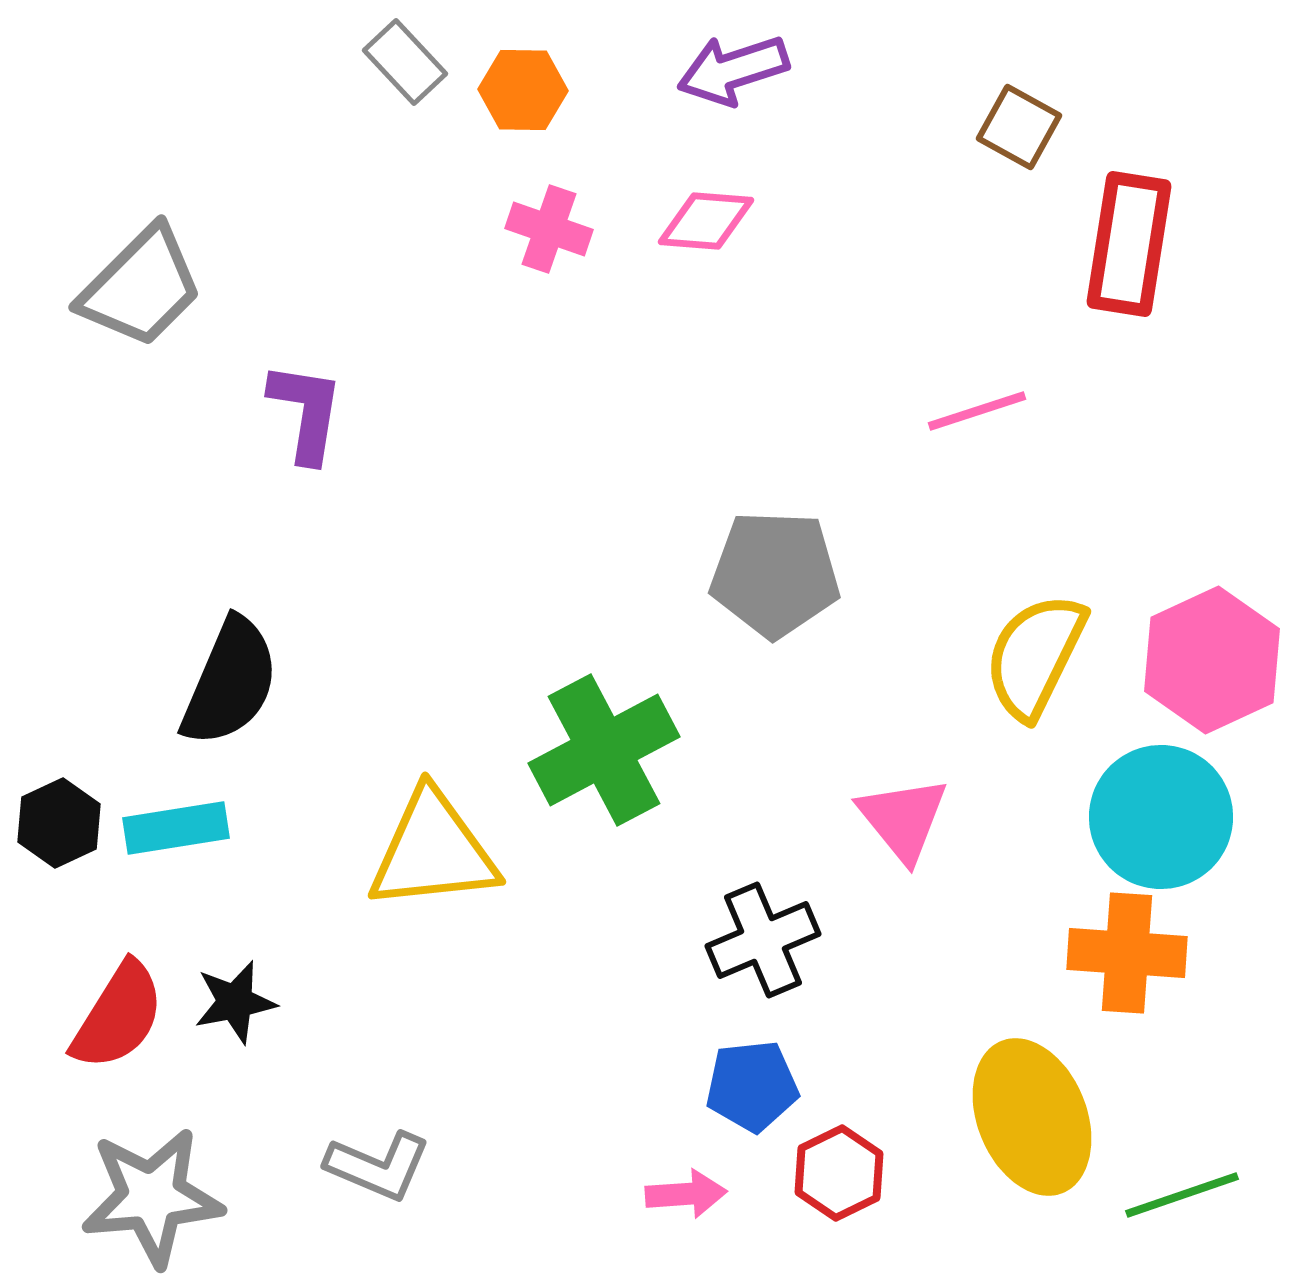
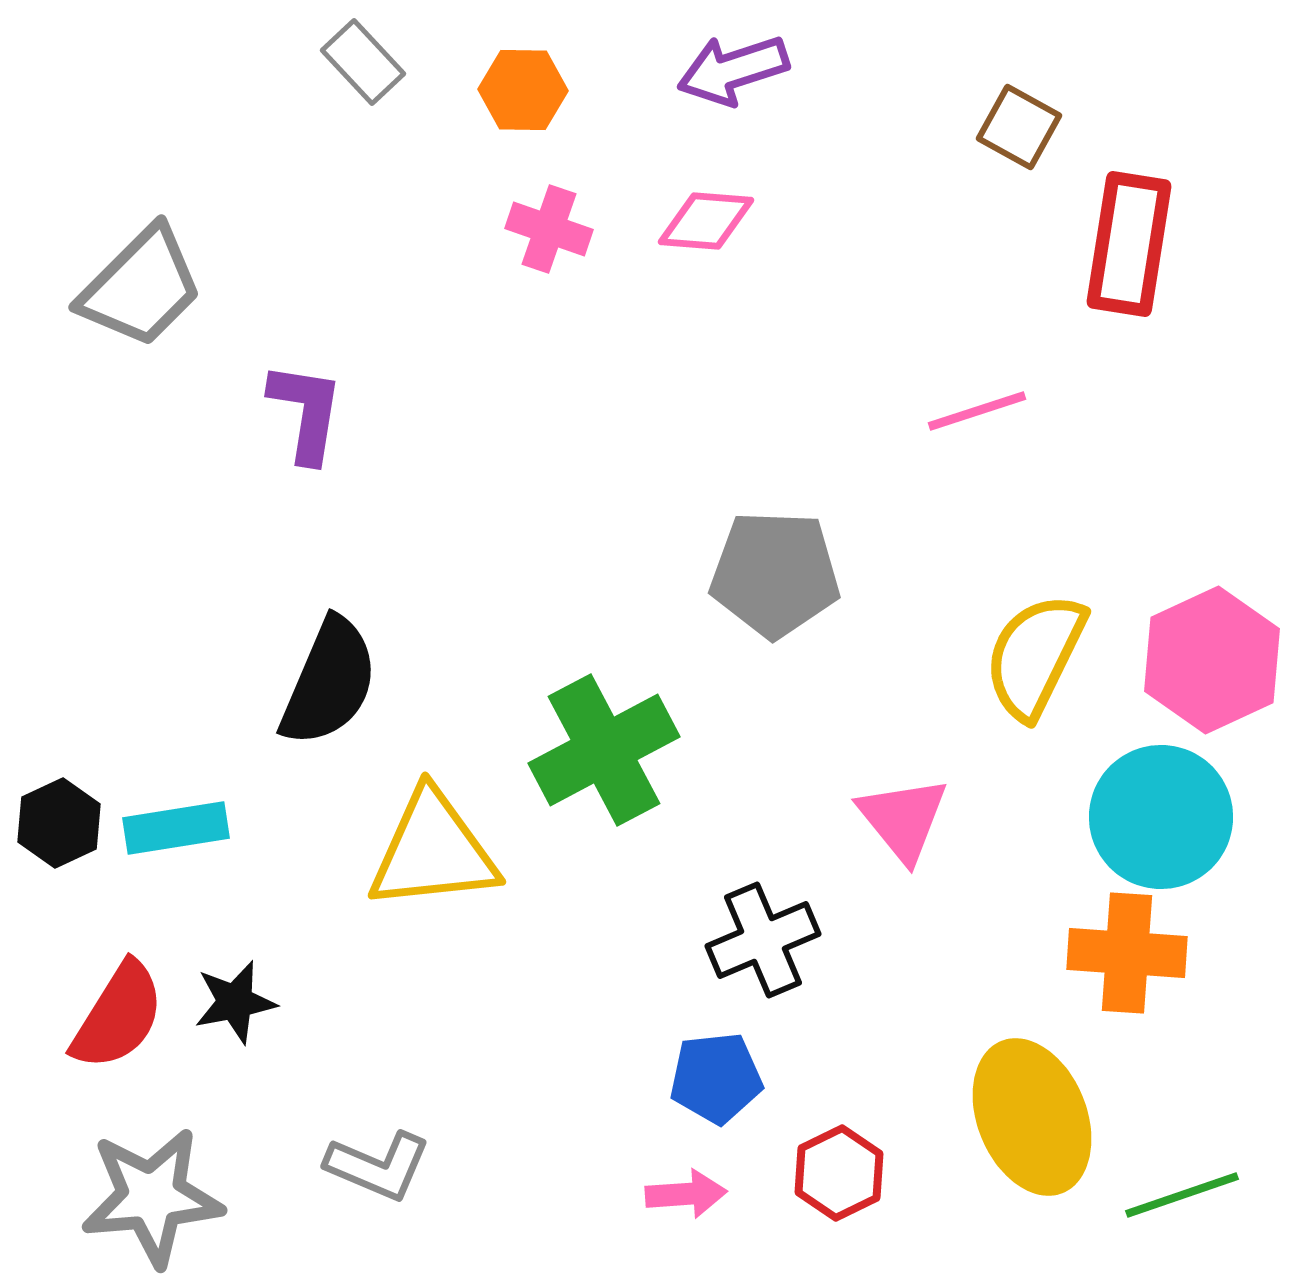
gray rectangle: moved 42 px left
black semicircle: moved 99 px right
blue pentagon: moved 36 px left, 8 px up
